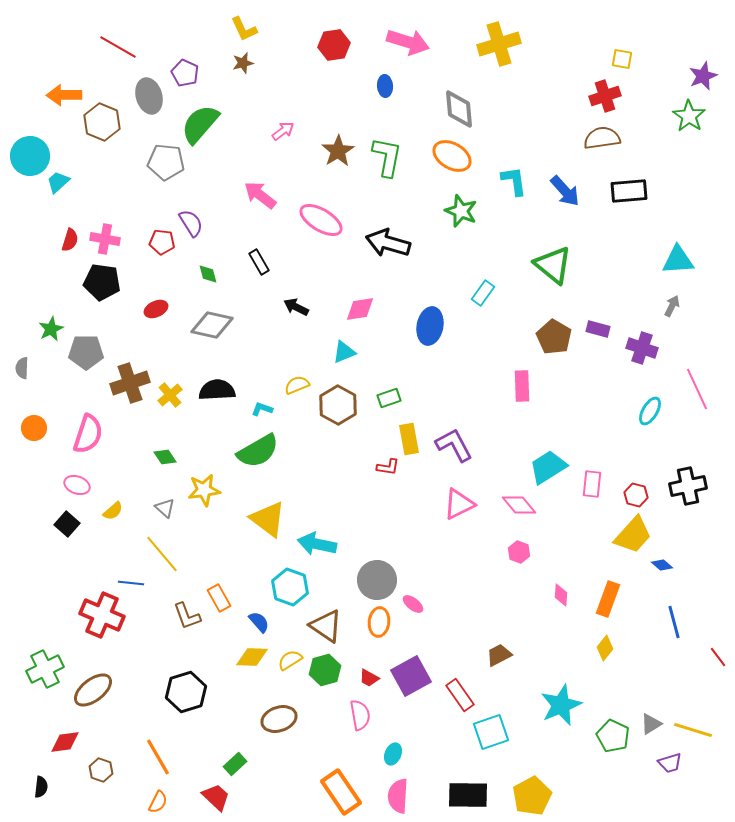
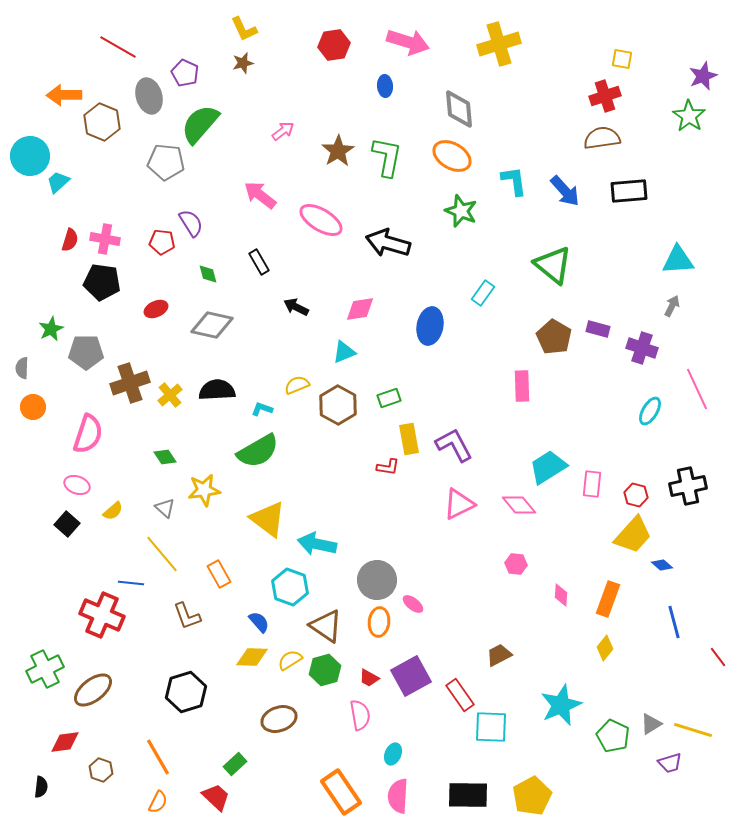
orange circle at (34, 428): moved 1 px left, 21 px up
pink hexagon at (519, 552): moved 3 px left, 12 px down; rotated 15 degrees counterclockwise
orange rectangle at (219, 598): moved 24 px up
cyan square at (491, 732): moved 5 px up; rotated 21 degrees clockwise
